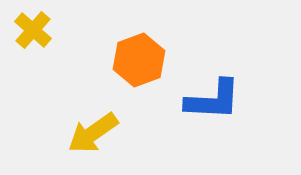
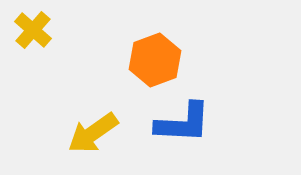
orange hexagon: moved 16 px right
blue L-shape: moved 30 px left, 23 px down
